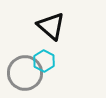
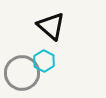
gray circle: moved 3 px left
